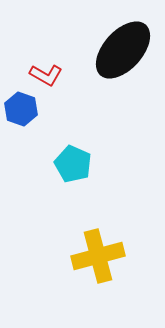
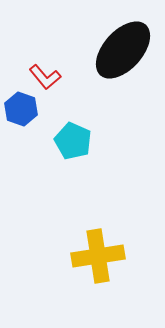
red L-shape: moved 1 px left, 2 px down; rotated 20 degrees clockwise
cyan pentagon: moved 23 px up
yellow cross: rotated 6 degrees clockwise
